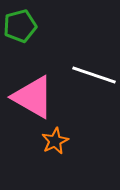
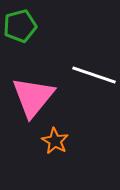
pink triangle: rotated 39 degrees clockwise
orange star: rotated 16 degrees counterclockwise
